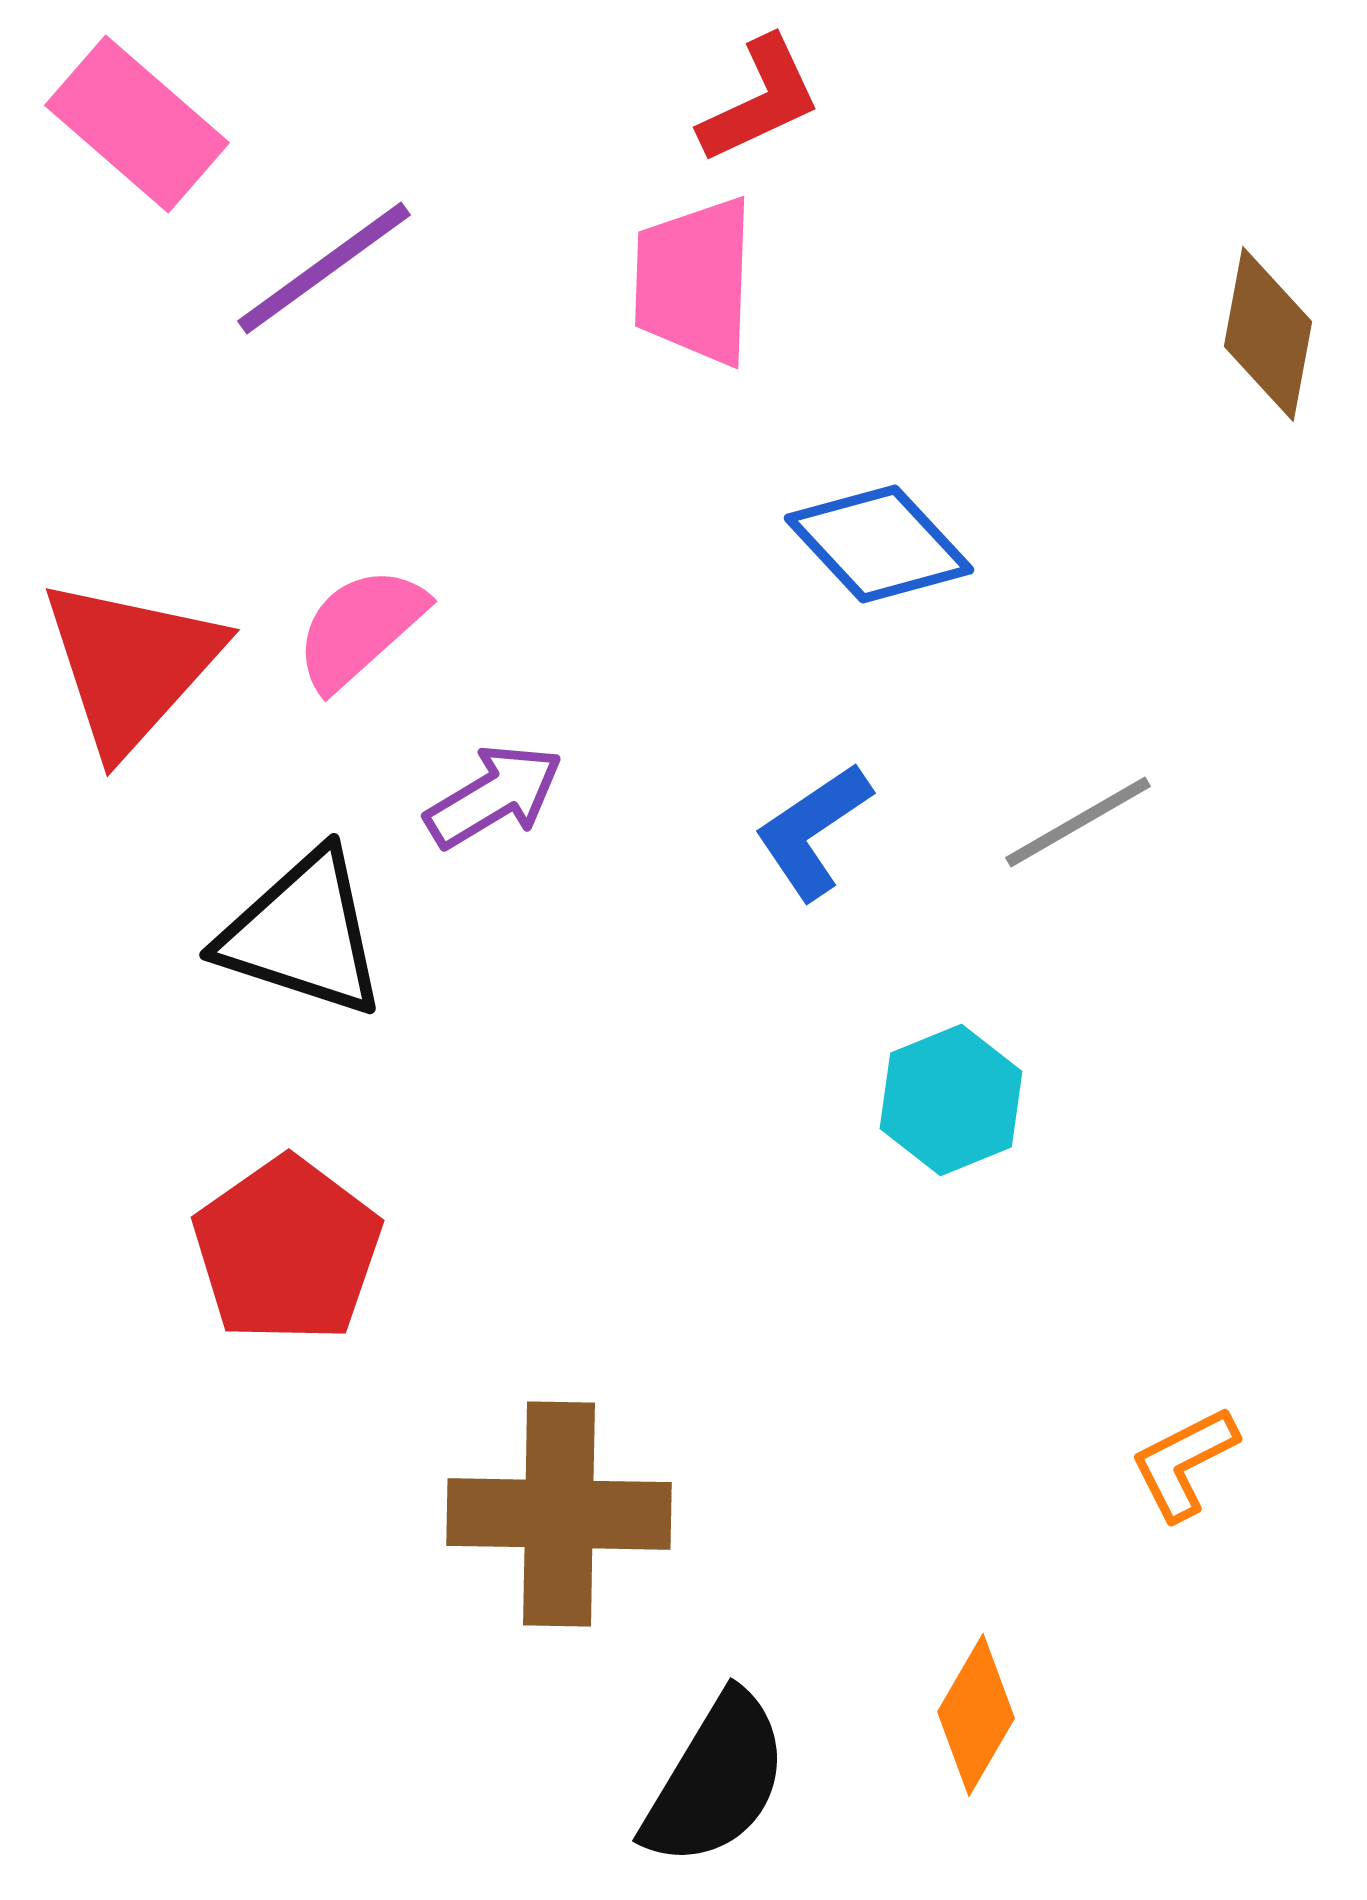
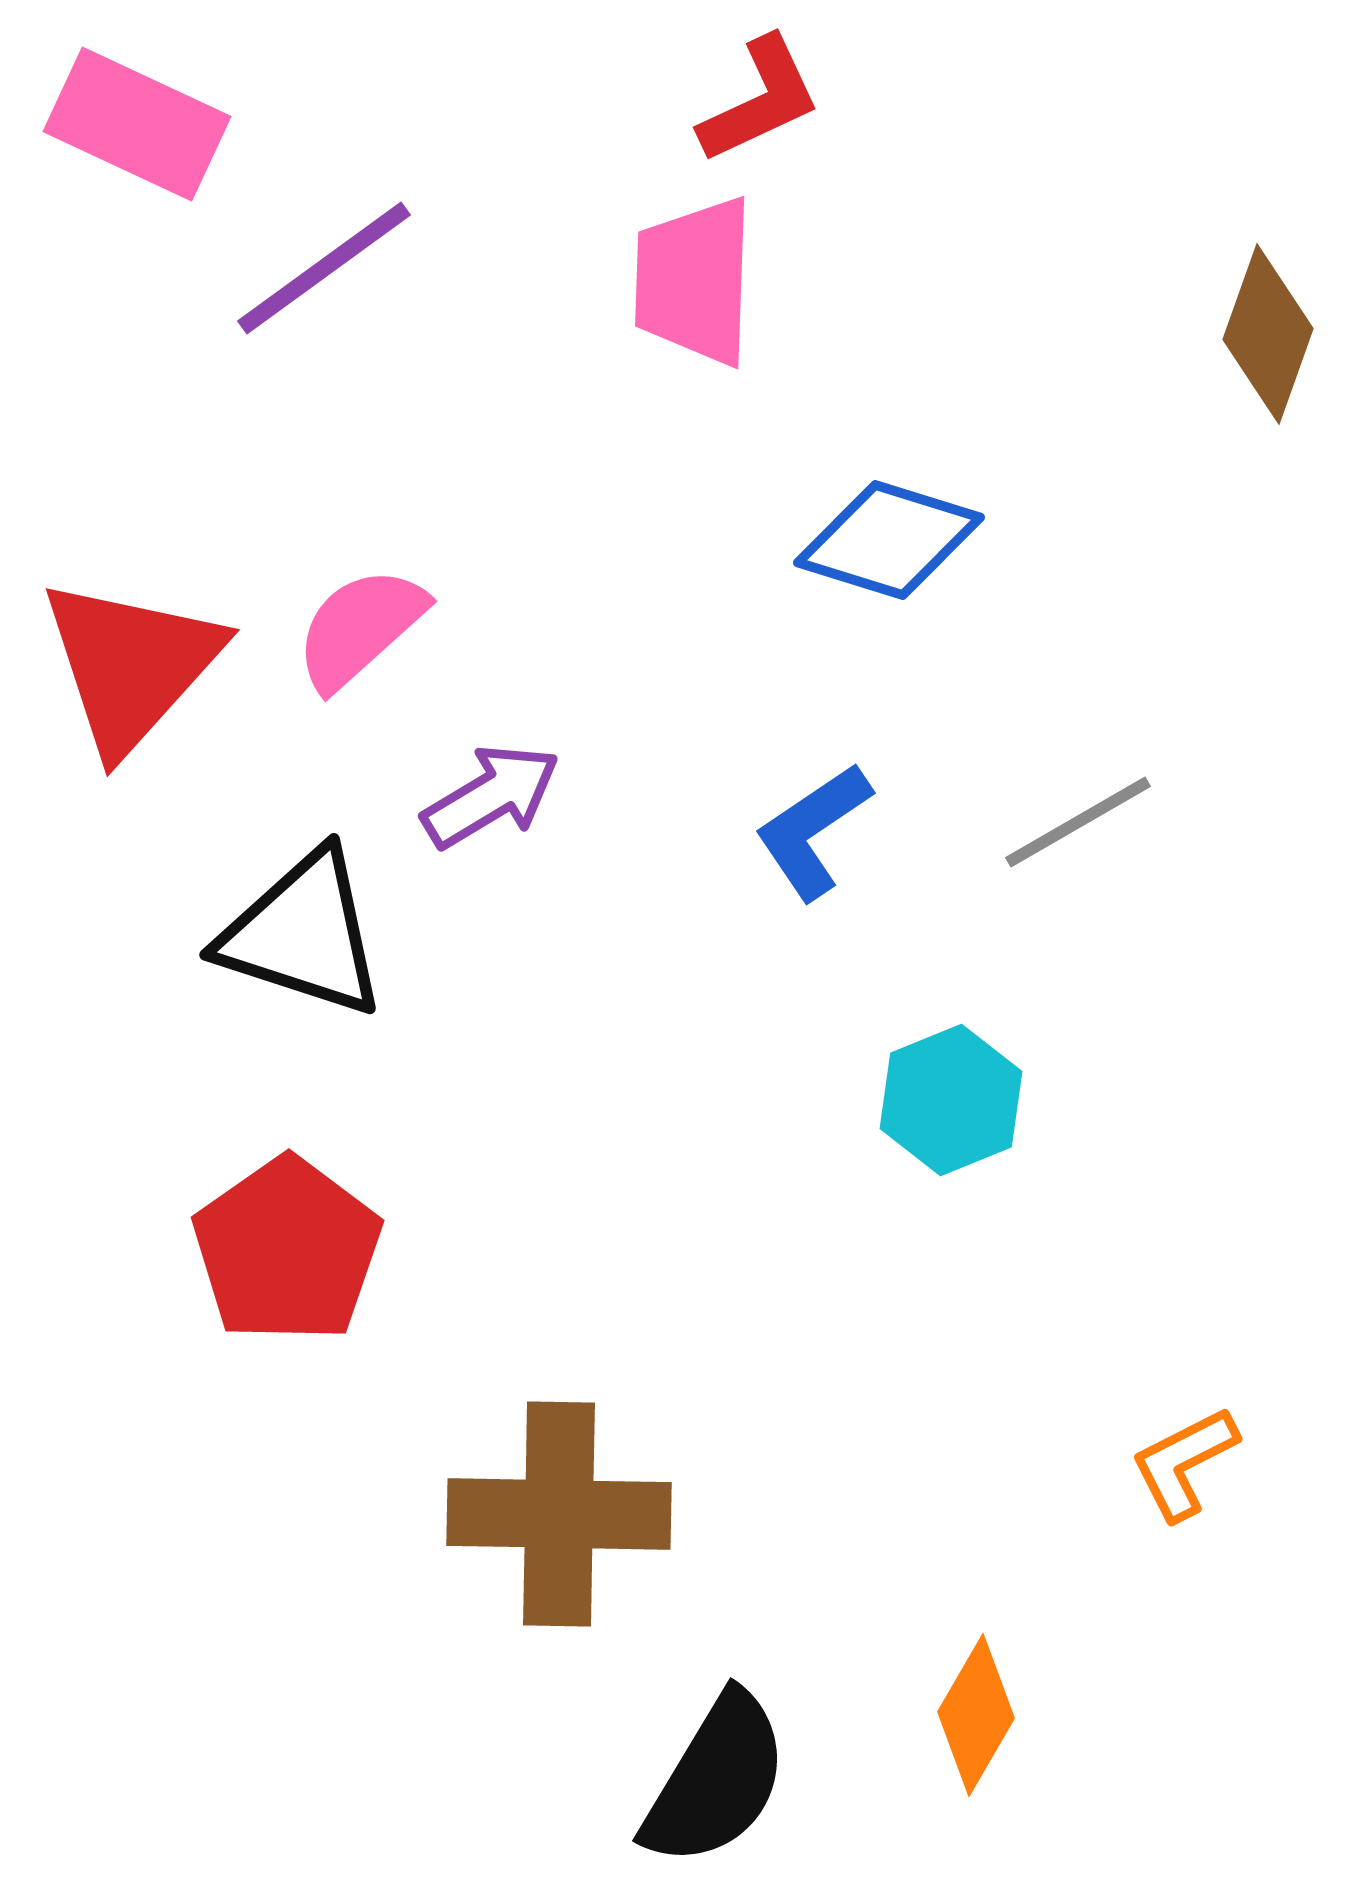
pink rectangle: rotated 16 degrees counterclockwise
brown diamond: rotated 9 degrees clockwise
blue diamond: moved 10 px right, 4 px up; rotated 30 degrees counterclockwise
purple arrow: moved 3 px left
